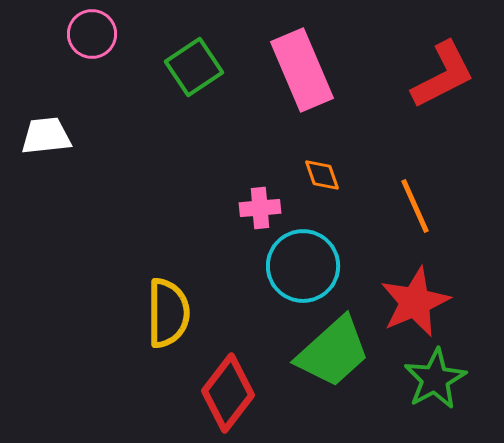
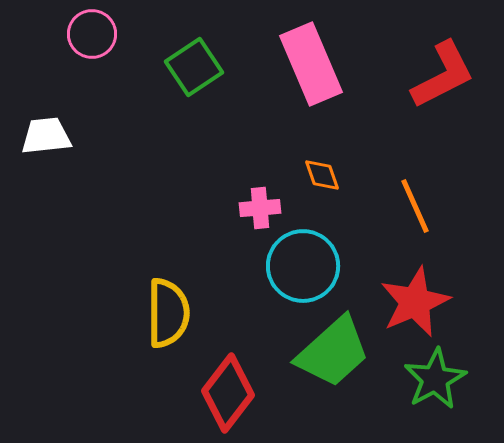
pink rectangle: moved 9 px right, 6 px up
